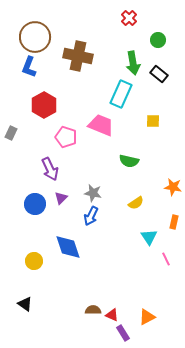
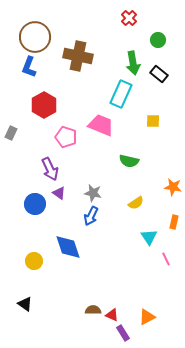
purple triangle: moved 2 px left, 5 px up; rotated 40 degrees counterclockwise
